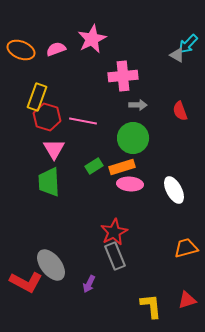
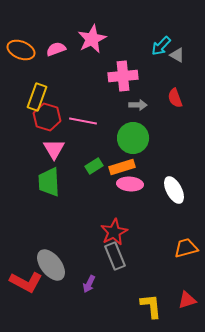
cyan arrow: moved 27 px left, 2 px down
red semicircle: moved 5 px left, 13 px up
